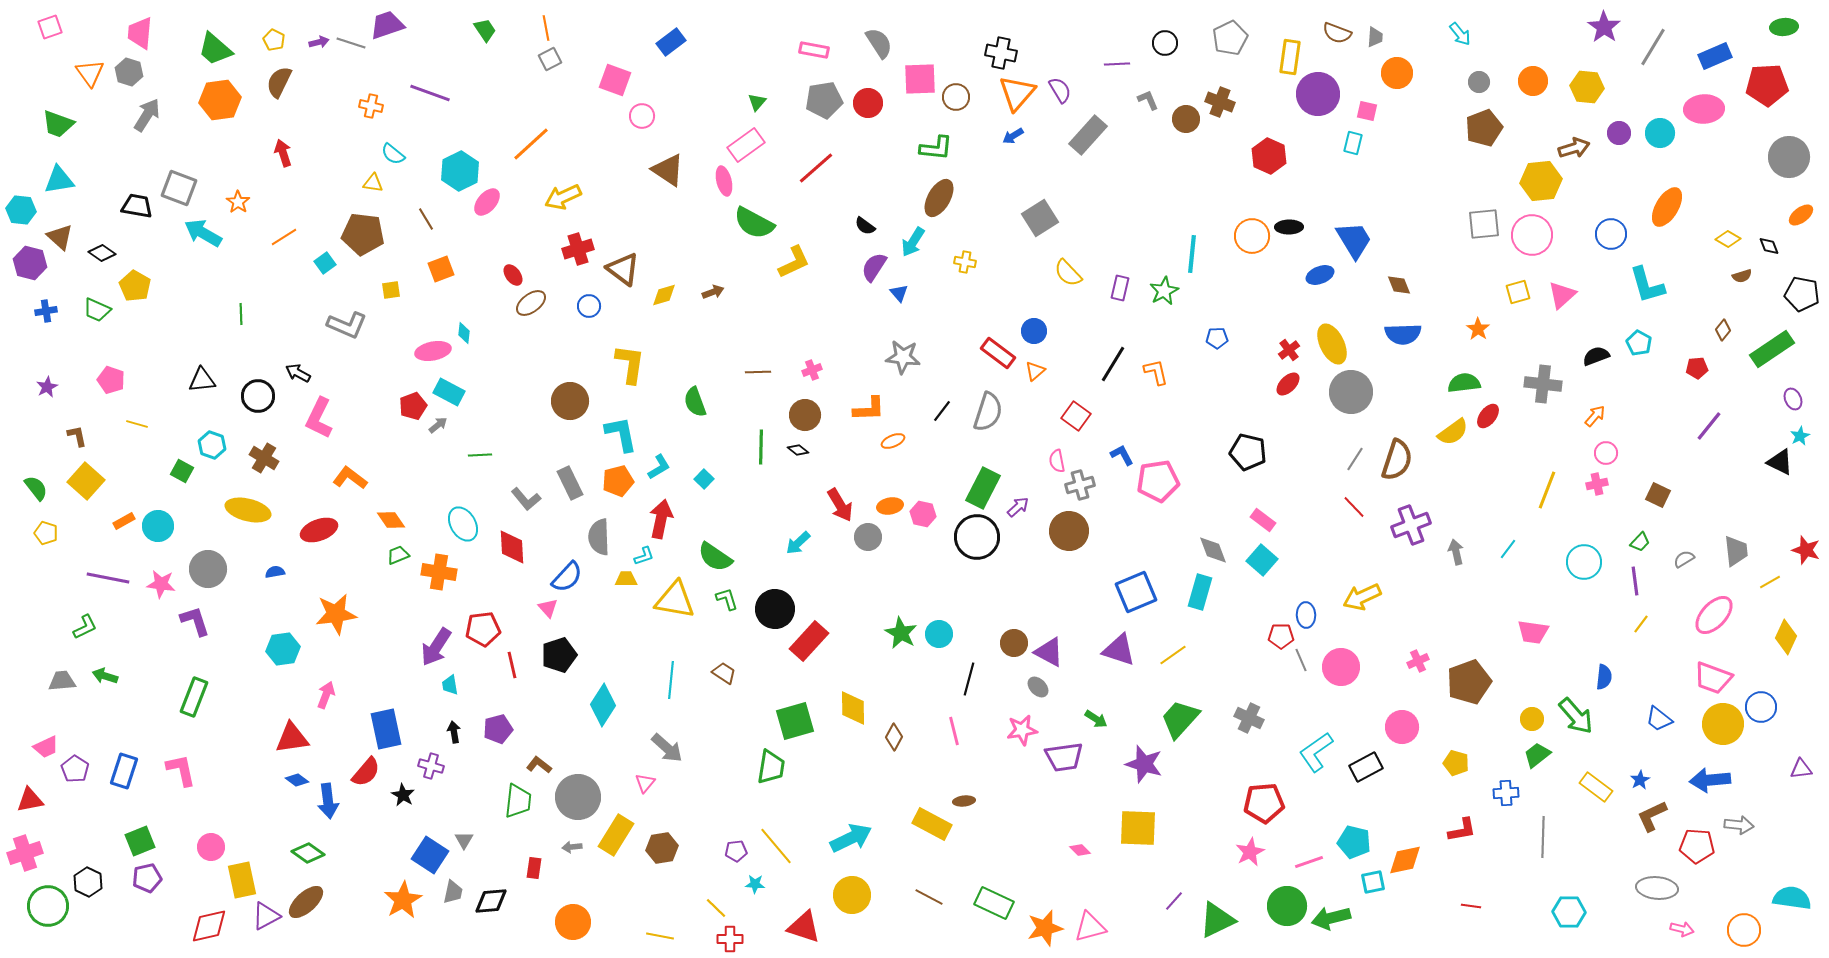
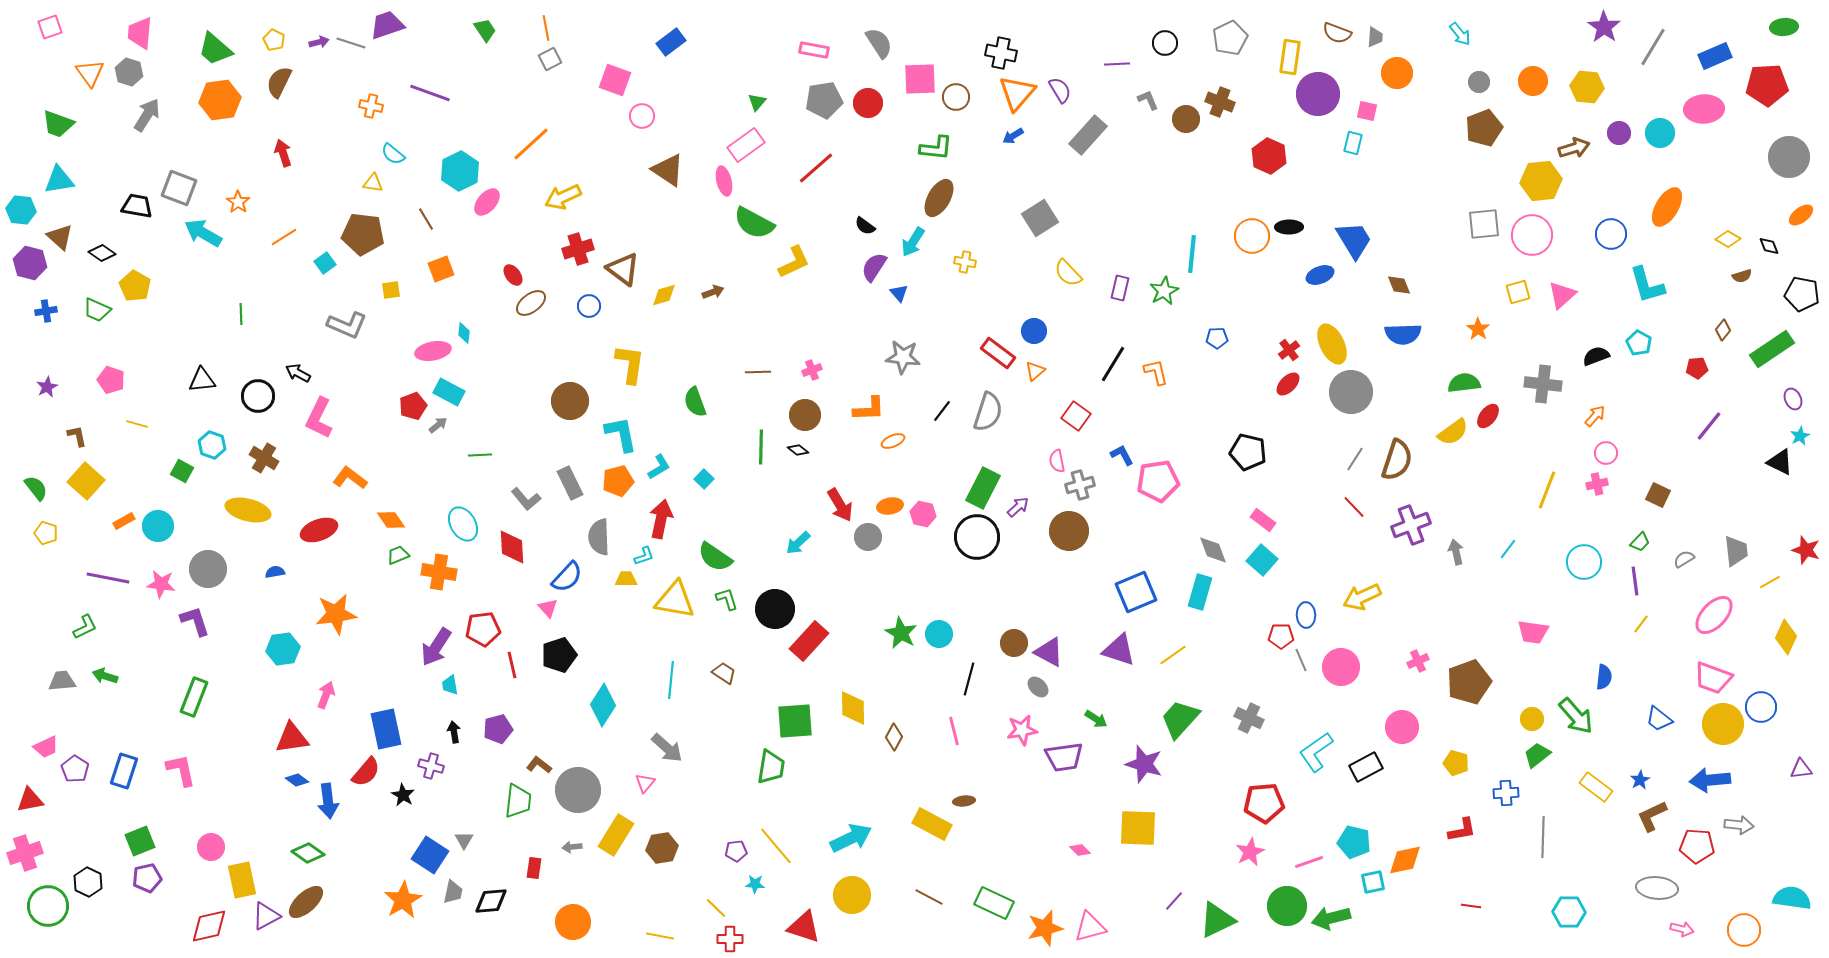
green square at (795, 721): rotated 12 degrees clockwise
gray circle at (578, 797): moved 7 px up
